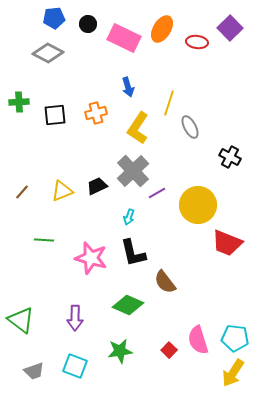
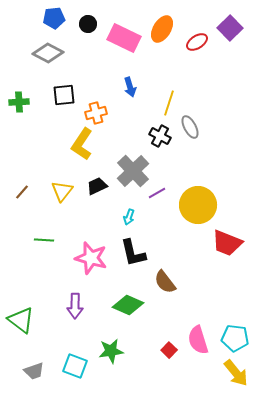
red ellipse: rotated 40 degrees counterclockwise
blue arrow: moved 2 px right
black square: moved 9 px right, 20 px up
yellow L-shape: moved 56 px left, 16 px down
black cross: moved 70 px left, 21 px up
yellow triangle: rotated 30 degrees counterclockwise
purple arrow: moved 12 px up
green star: moved 9 px left
yellow arrow: moved 3 px right; rotated 72 degrees counterclockwise
